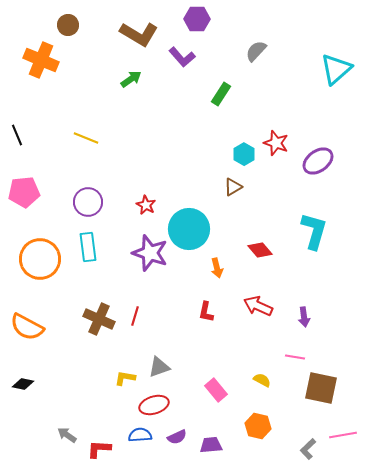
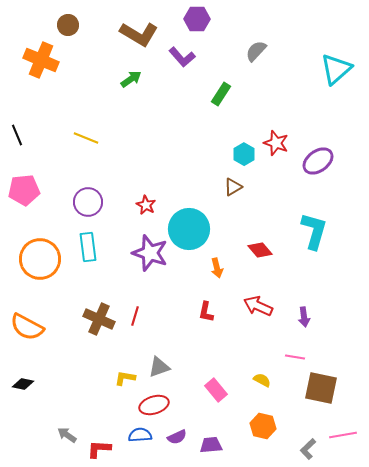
pink pentagon at (24, 192): moved 2 px up
orange hexagon at (258, 426): moved 5 px right
